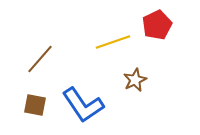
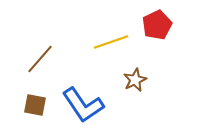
yellow line: moved 2 px left
